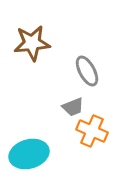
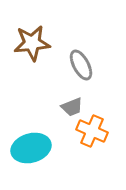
gray ellipse: moved 6 px left, 6 px up
gray trapezoid: moved 1 px left
cyan ellipse: moved 2 px right, 6 px up
